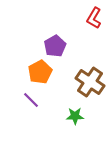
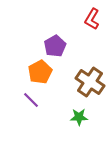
red L-shape: moved 2 px left, 1 px down
green star: moved 4 px right, 1 px down
